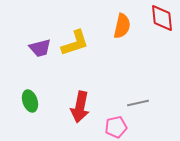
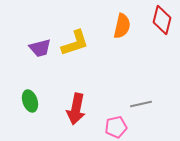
red diamond: moved 2 px down; rotated 20 degrees clockwise
gray line: moved 3 px right, 1 px down
red arrow: moved 4 px left, 2 px down
